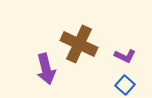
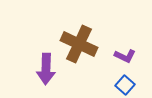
purple arrow: rotated 16 degrees clockwise
